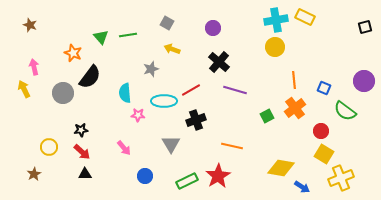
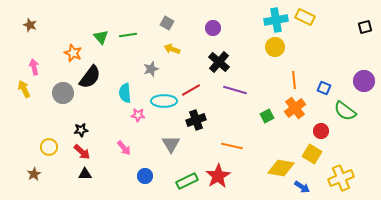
yellow square at (324, 154): moved 12 px left
